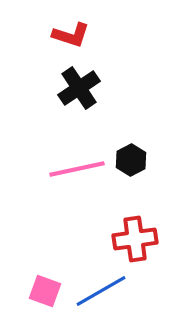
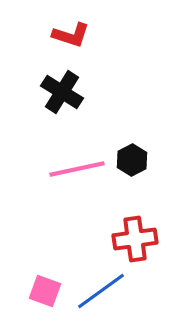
black cross: moved 17 px left, 4 px down; rotated 24 degrees counterclockwise
black hexagon: moved 1 px right
blue line: rotated 6 degrees counterclockwise
